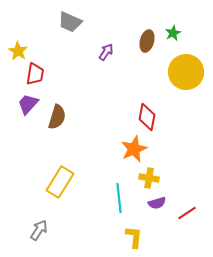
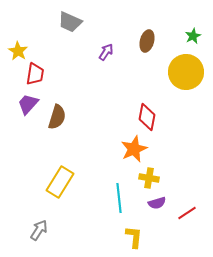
green star: moved 20 px right, 3 px down
